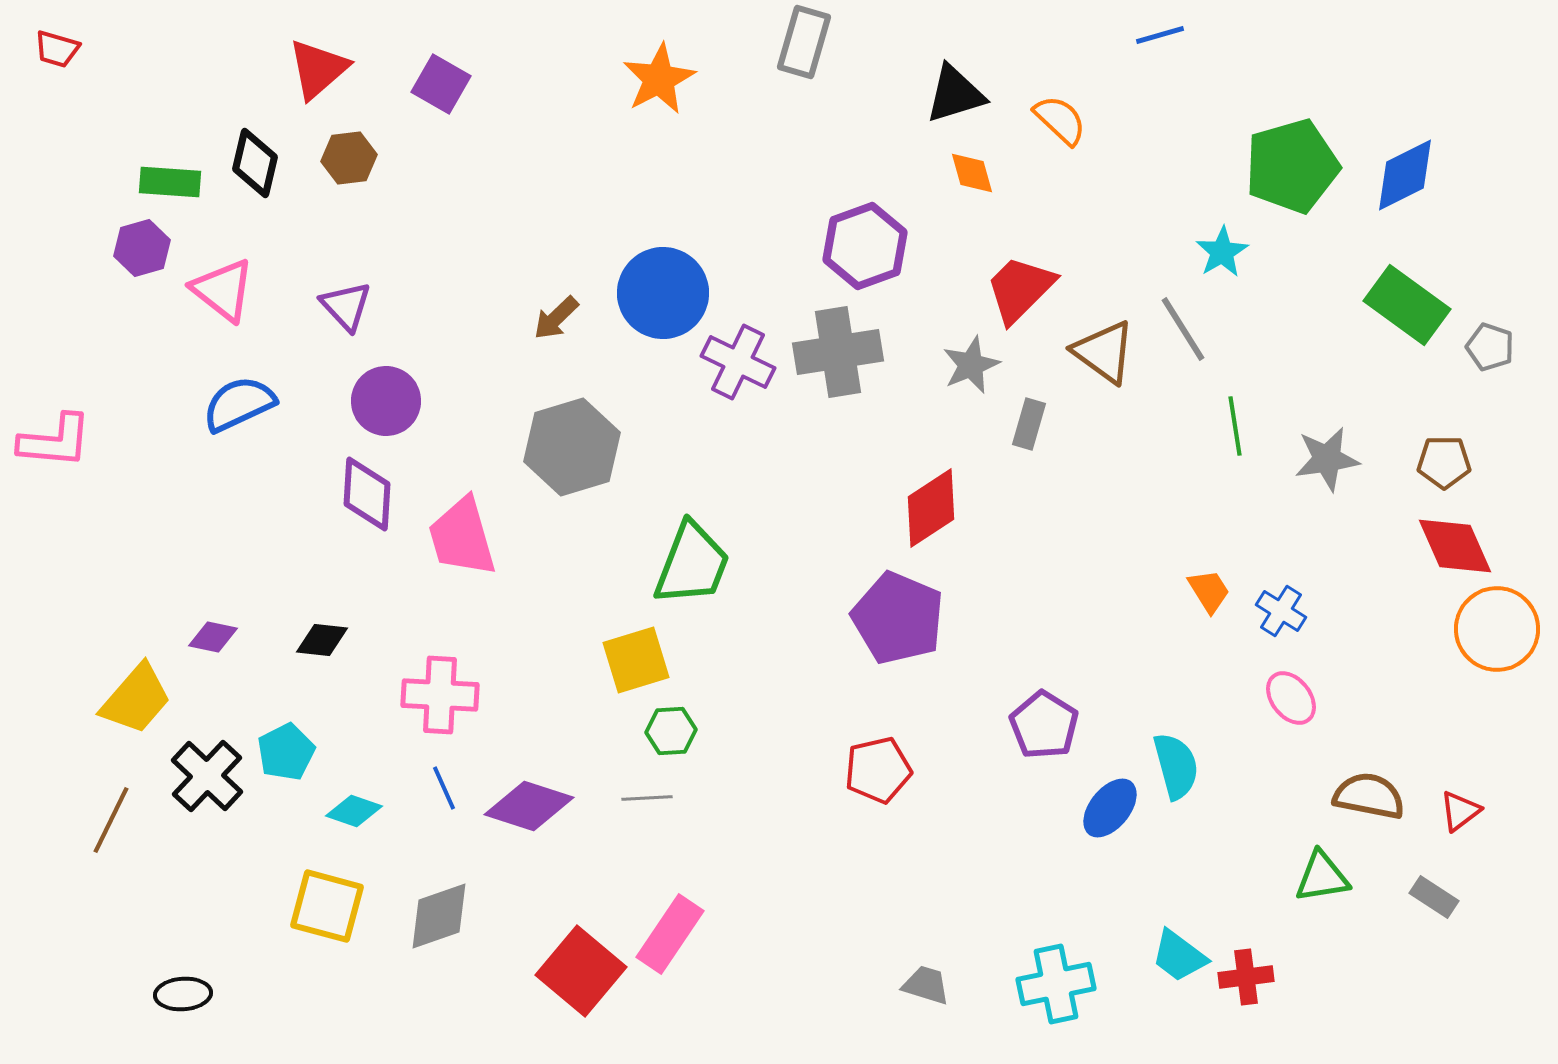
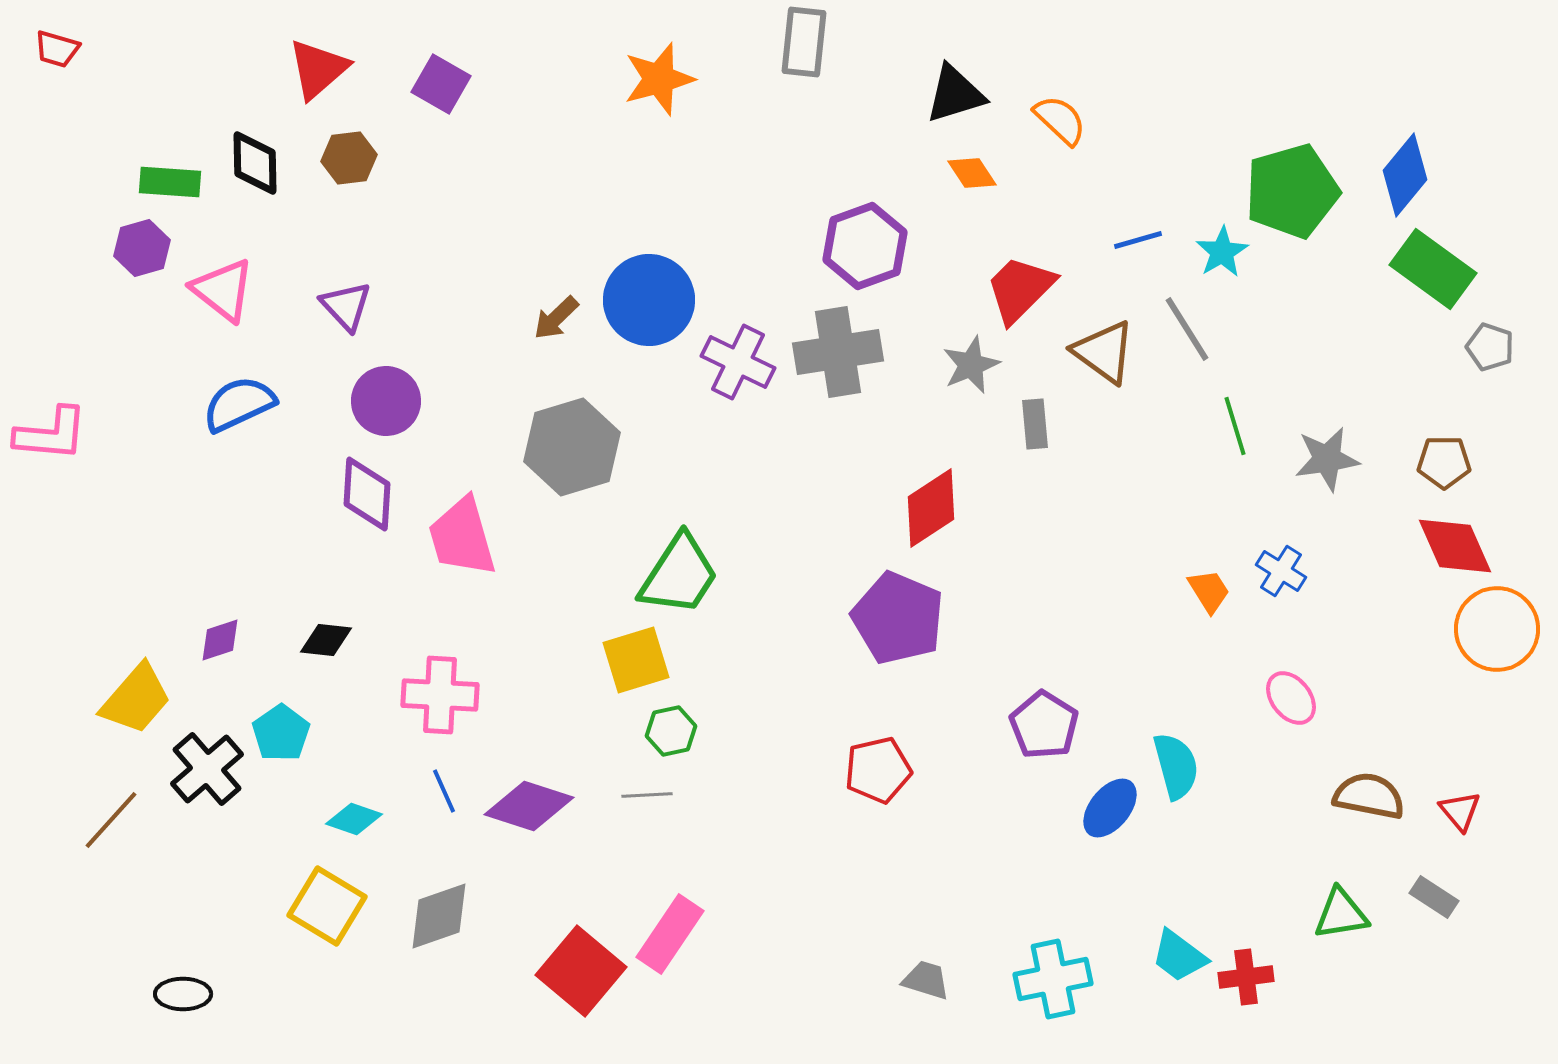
blue line at (1160, 35): moved 22 px left, 205 px down
gray rectangle at (804, 42): rotated 10 degrees counterclockwise
orange star at (659, 79): rotated 12 degrees clockwise
black diamond at (255, 163): rotated 14 degrees counterclockwise
green pentagon at (1292, 166): moved 25 px down
orange diamond at (972, 173): rotated 18 degrees counterclockwise
blue diamond at (1405, 175): rotated 24 degrees counterclockwise
blue circle at (663, 293): moved 14 px left, 7 px down
green rectangle at (1407, 305): moved 26 px right, 36 px up
gray line at (1183, 329): moved 4 px right
gray rectangle at (1029, 424): moved 6 px right; rotated 21 degrees counterclockwise
green line at (1235, 426): rotated 8 degrees counterclockwise
pink L-shape at (55, 441): moved 4 px left, 7 px up
green trapezoid at (692, 564): moved 13 px left, 11 px down; rotated 12 degrees clockwise
blue cross at (1281, 611): moved 40 px up
purple diamond at (213, 637): moved 7 px right, 3 px down; rotated 30 degrees counterclockwise
black diamond at (322, 640): moved 4 px right
green hexagon at (671, 731): rotated 9 degrees counterclockwise
cyan pentagon at (286, 752): moved 5 px left, 19 px up; rotated 8 degrees counterclockwise
black cross at (207, 776): moved 7 px up; rotated 6 degrees clockwise
blue line at (444, 788): moved 3 px down
gray line at (647, 798): moved 3 px up
cyan diamond at (354, 811): moved 8 px down
red triangle at (1460, 811): rotated 33 degrees counterclockwise
brown line at (111, 820): rotated 16 degrees clockwise
green triangle at (1322, 877): moved 19 px right, 37 px down
yellow square at (327, 906): rotated 16 degrees clockwise
cyan cross at (1056, 984): moved 3 px left, 5 px up
gray trapezoid at (926, 985): moved 5 px up
black ellipse at (183, 994): rotated 4 degrees clockwise
